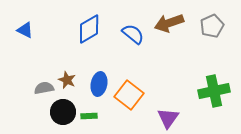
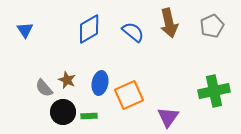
brown arrow: rotated 84 degrees counterclockwise
blue triangle: rotated 30 degrees clockwise
blue semicircle: moved 2 px up
blue ellipse: moved 1 px right, 1 px up
gray semicircle: rotated 120 degrees counterclockwise
orange square: rotated 28 degrees clockwise
purple triangle: moved 1 px up
